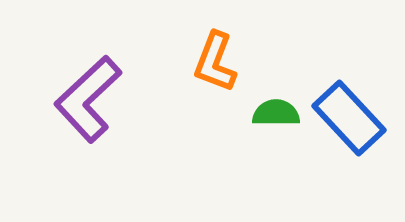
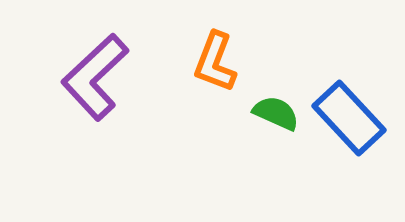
purple L-shape: moved 7 px right, 22 px up
green semicircle: rotated 24 degrees clockwise
